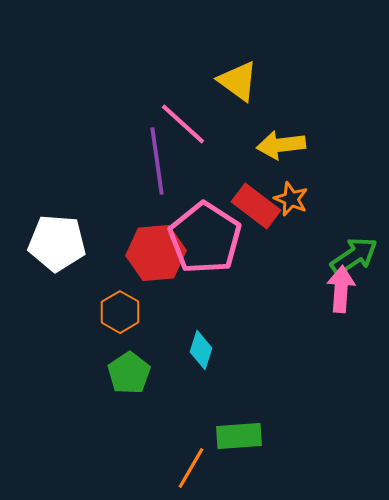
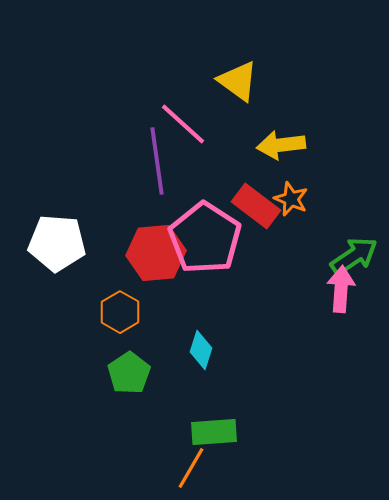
green rectangle: moved 25 px left, 4 px up
